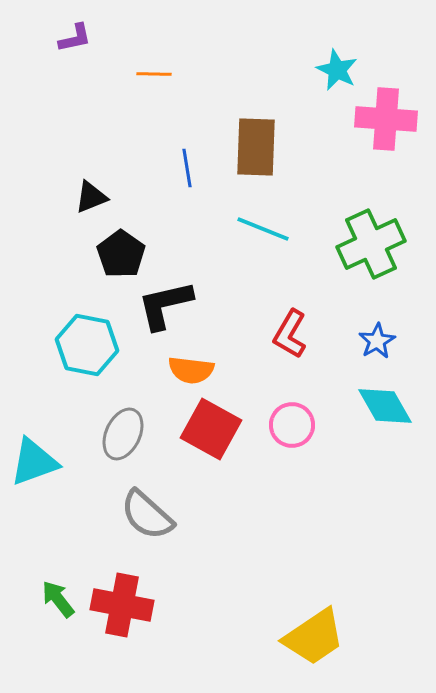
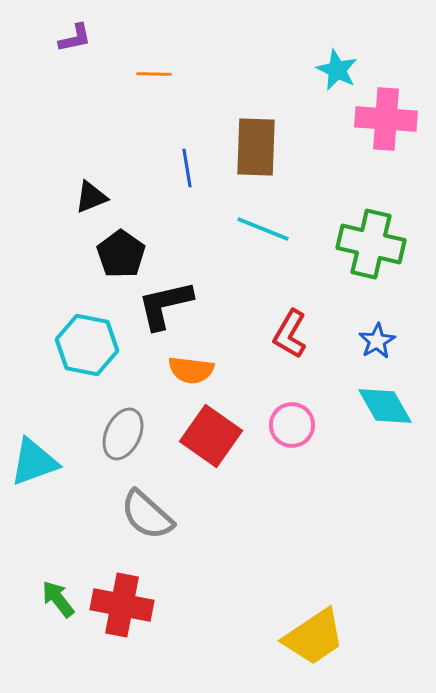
green cross: rotated 38 degrees clockwise
red square: moved 7 px down; rotated 6 degrees clockwise
